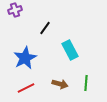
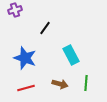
cyan rectangle: moved 1 px right, 5 px down
blue star: rotated 25 degrees counterclockwise
red line: rotated 12 degrees clockwise
